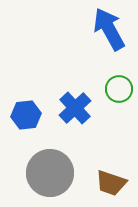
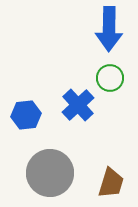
blue arrow: rotated 150 degrees counterclockwise
green circle: moved 9 px left, 11 px up
blue cross: moved 3 px right, 3 px up
brown trapezoid: rotated 92 degrees counterclockwise
